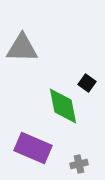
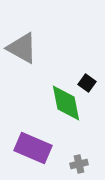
gray triangle: rotated 28 degrees clockwise
green diamond: moved 3 px right, 3 px up
